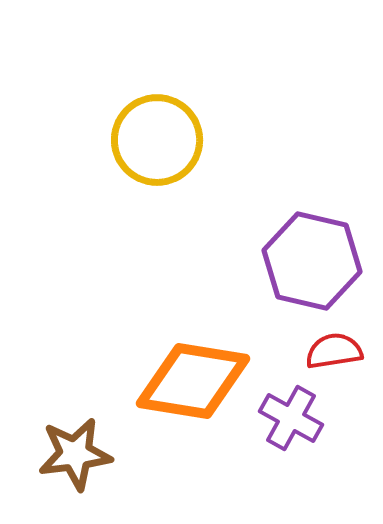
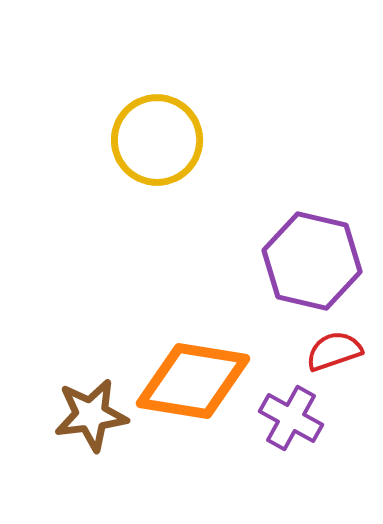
red semicircle: rotated 10 degrees counterclockwise
brown star: moved 16 px right, 39 px up
